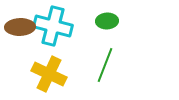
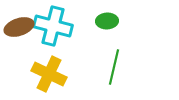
brown ellipse: moved 1 px left; rotated 16 degrees counterclockwise
green line: moved 9 px right, 2 px down; rotated 8 degrees counterclockwise
